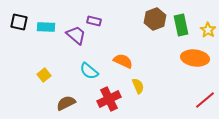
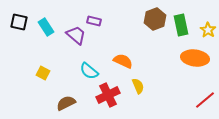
cyan rectangle: rotated 54 degrees clockwise
yellow square: moved 1 px left, 2 px up; rotated 24 degrees counterclockwise
red cross: moved 1 px left, 4 px up
